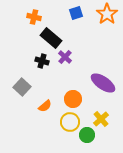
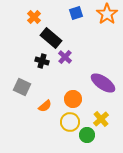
orange cross: rotated 32 degrees clockwise
gray square: rotated 18 degrees counterclockwise
